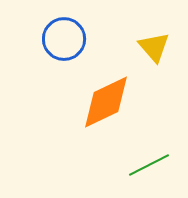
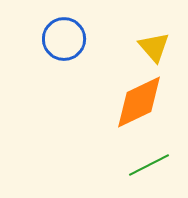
orange diamond: moved 33 px right
